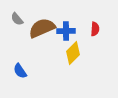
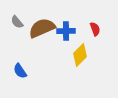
gray semicircle: moved 3 px down
red semicircle: rotated 24 degrees counterclockwise
yellow diamond: moved 7 px right, 2 px down
